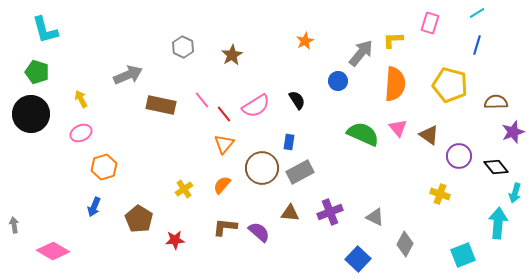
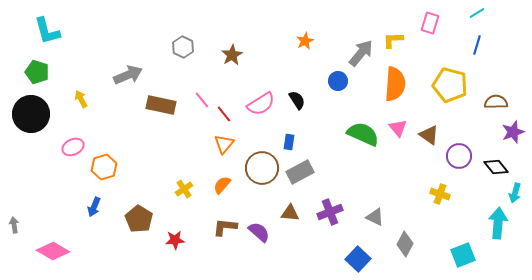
cyan L-shape at (45, 30): moved 2 px right, 1 px down
pink semicircle at (256, 106): moved 5 px right, 2 px up
pink ellipse at (81, 133): moved 8 px left, 14 px down
